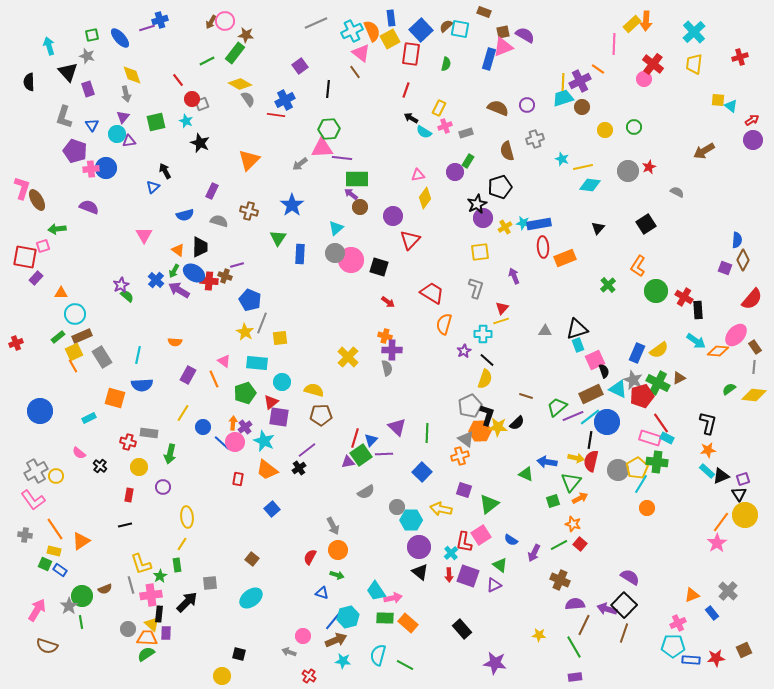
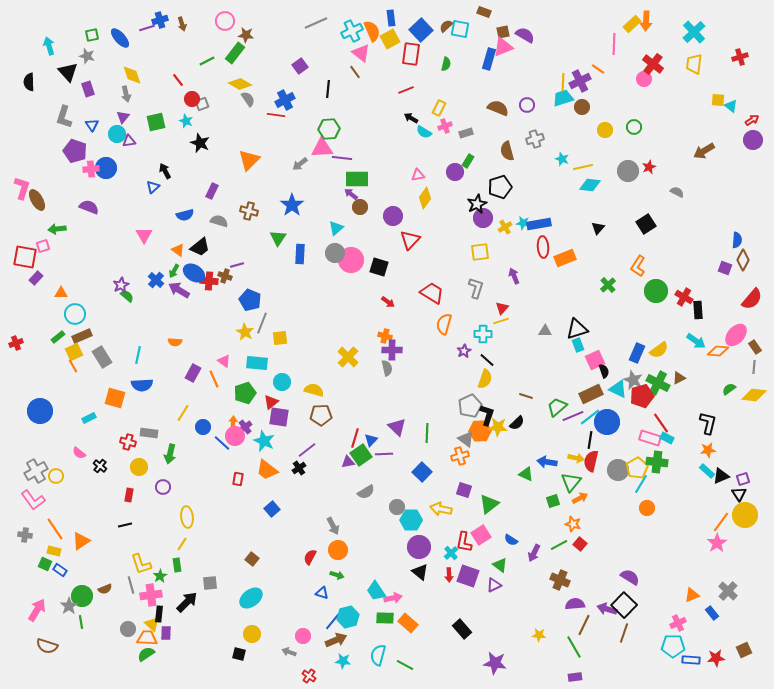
brown arrow at (211, 22): moved 29 px left, 2 px down; rotated 48 degrees counterclockwise
red line at (406, 90): rotated 49 degrees clockwise
black trapezoid at (200, 247): rotated 50 degrees clockwise
purple rectangle at (188, 375): moved 5 px right, 2 px up
pink circle at (235, 442): moved 6 px up
yellow circle at (222, 676): moved 30 px right, 42 px up
